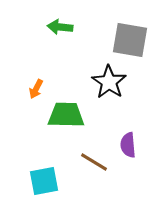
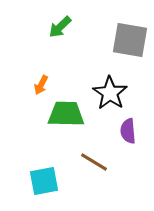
green arrow: rotated 50 degrees counterclockwise
black star: moved 1 px right, 11 px down
orange arrow: moved 5 px right, 4 px up
green trapezoid: moved 1 px up
purple semicircle: moved 14 px up
